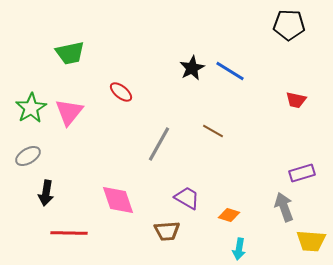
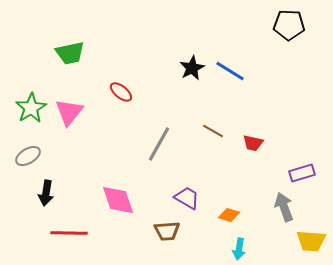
red trapezoid: moved 43 px left, 43 px down
